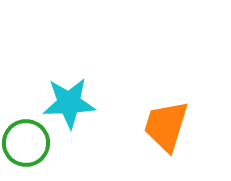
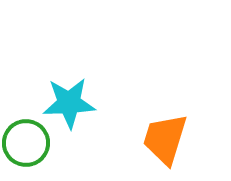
orange trapezoid: moved 1 px left, 13 px down
